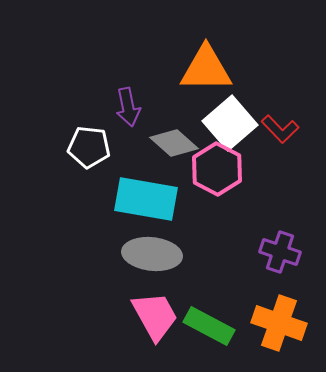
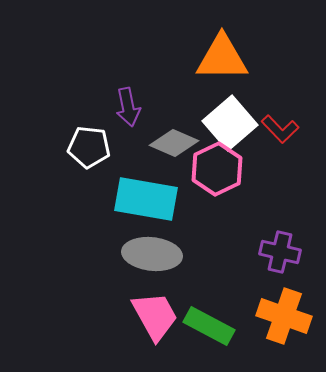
orange triangle: moved 16 px right, 11 px up
gray diamond: rotated 18 degrees counterclockwise
pink hexagon: rotated 6 degrees clockwise
purple cross: rotated 6 degrees counterclockwise
orange cross: moved 5 px right, 7 px up
